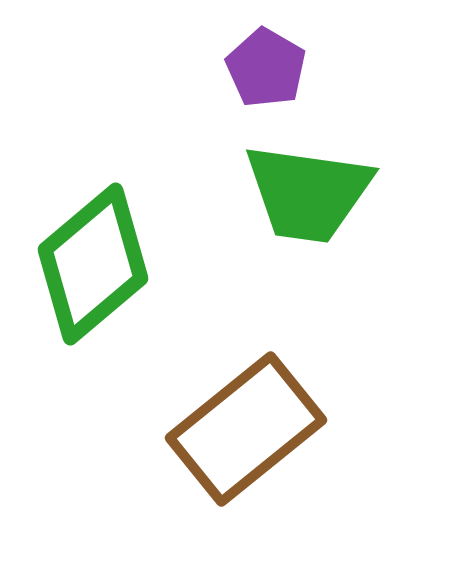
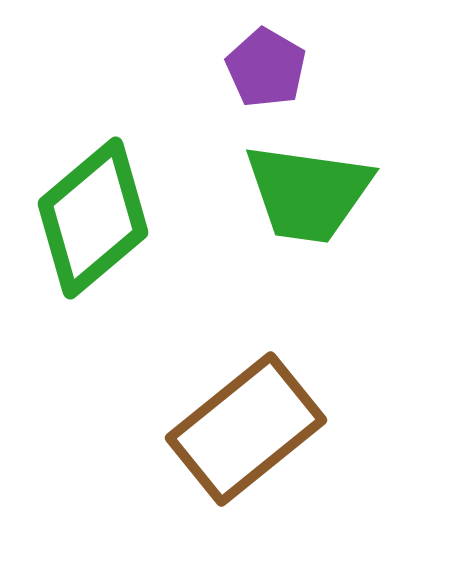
green diamond: moved 46 px up
